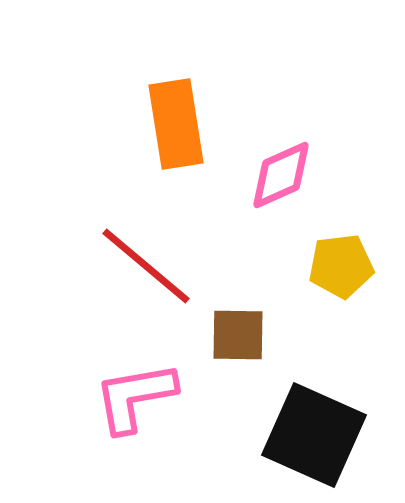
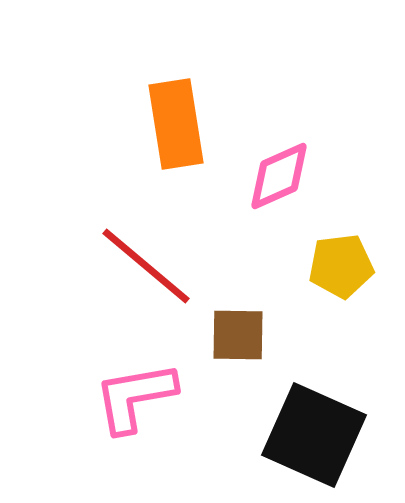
pink diamond: moved 2 px left, 1 px down
